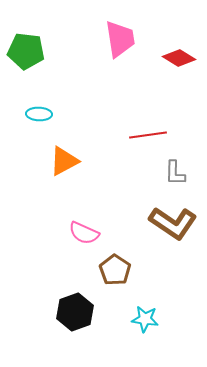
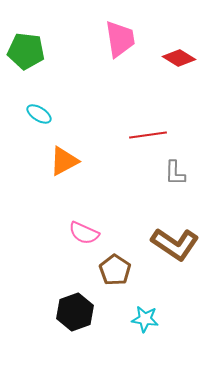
cyan ellipse: rotated 30 degrees clockwise
brown L-shape: moved 2 px right, 21 px down
